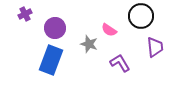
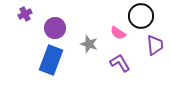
pink semicircle: moved 9 px right, 3 px down
purple trapezoid: moved 2 px up
